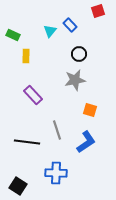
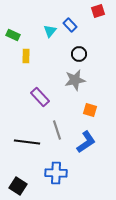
purple rectangle: moved 7 px right, 2 px down
